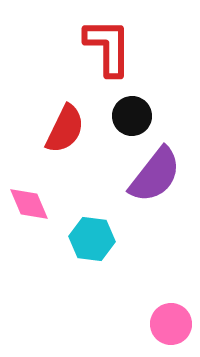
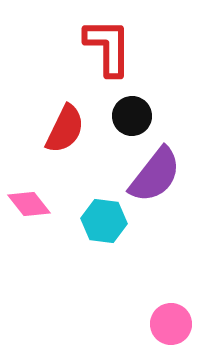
pink diamond: rotated 15 degrees counterclockwise
cyan hexagon: moved 12 px right, 18 px up
